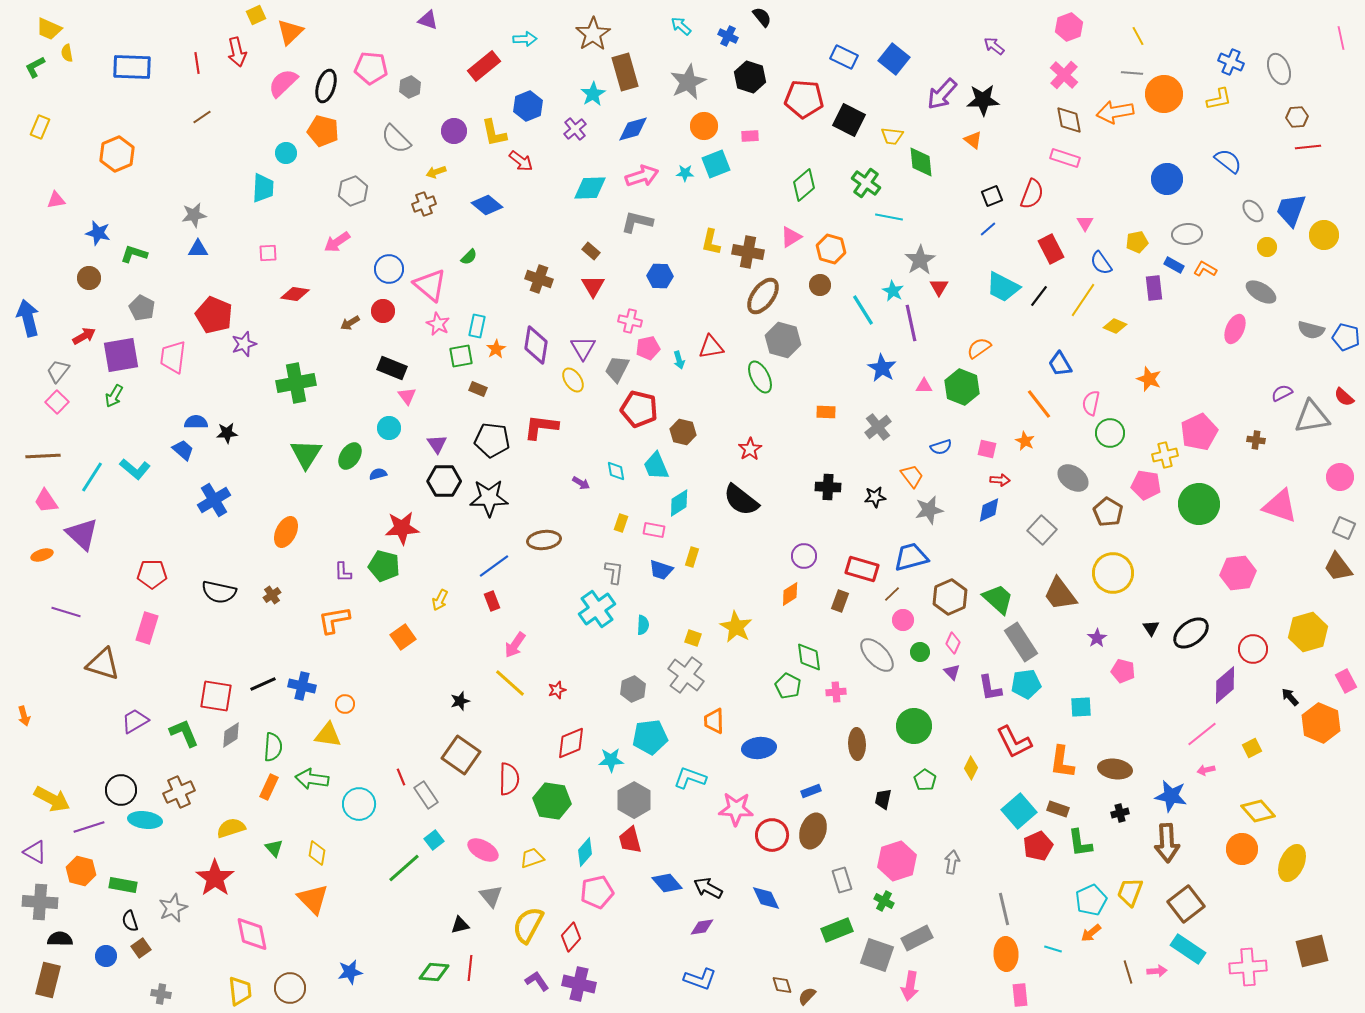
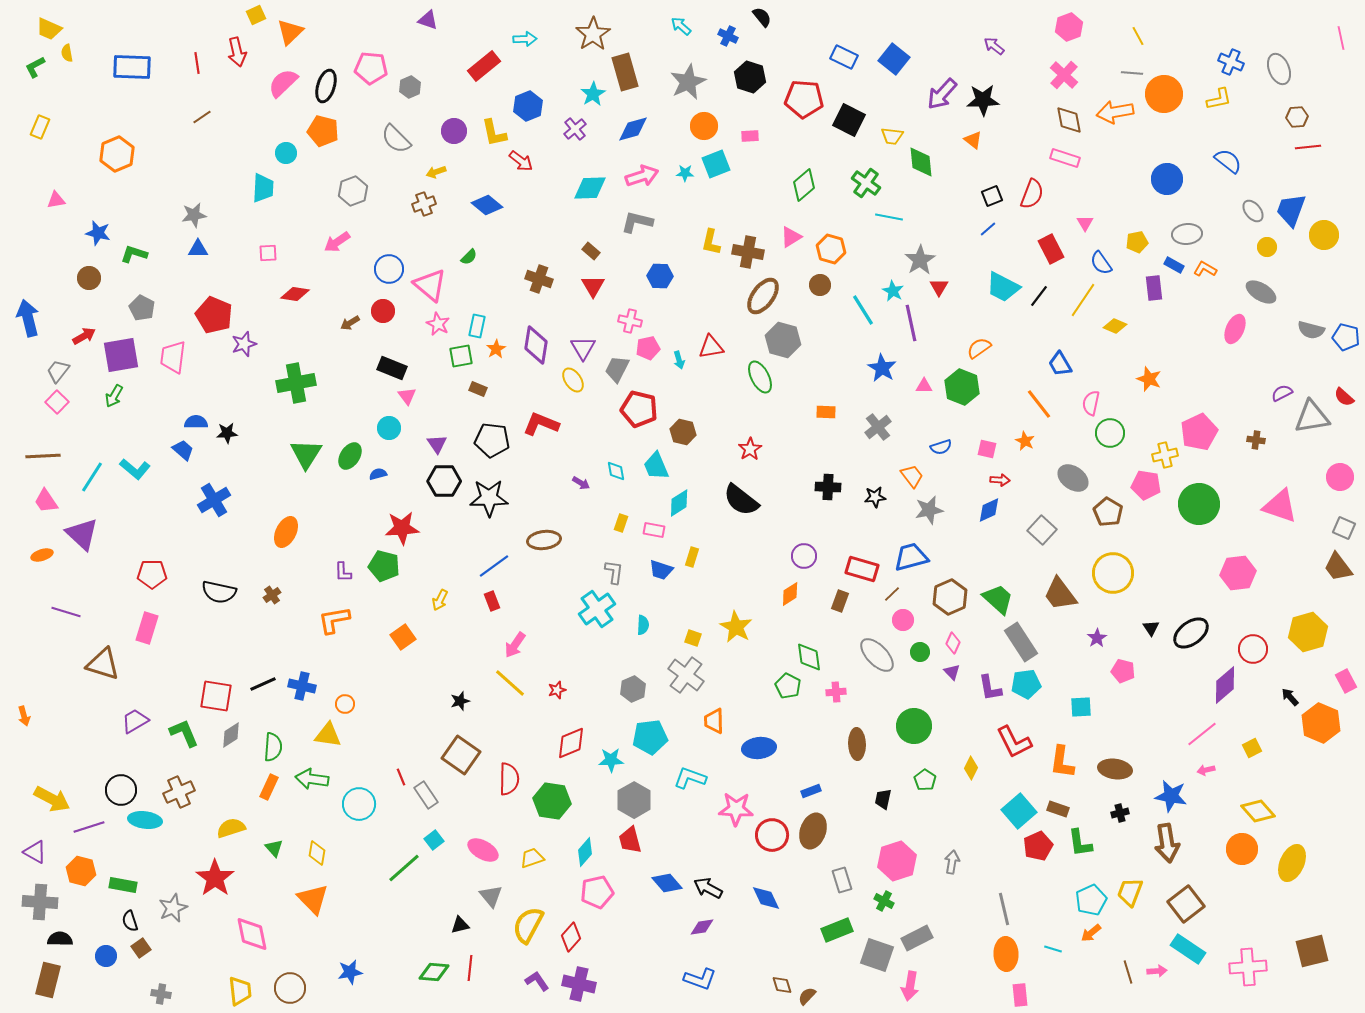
red L-shape at (541, 427): moved 3 px up; rotated 15 degrees clockwise
brown arrow at (1167, 843): rotated 6 degrees counterclockwise
